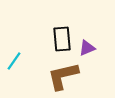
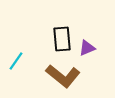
cyan line: moved 2 px right
brown L-shape: rotated 128 degrees counterclockwise
